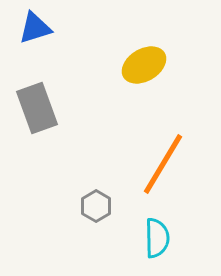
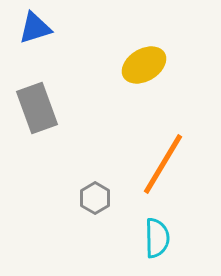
gray hexagon: moved 1 px left, 8 px up
